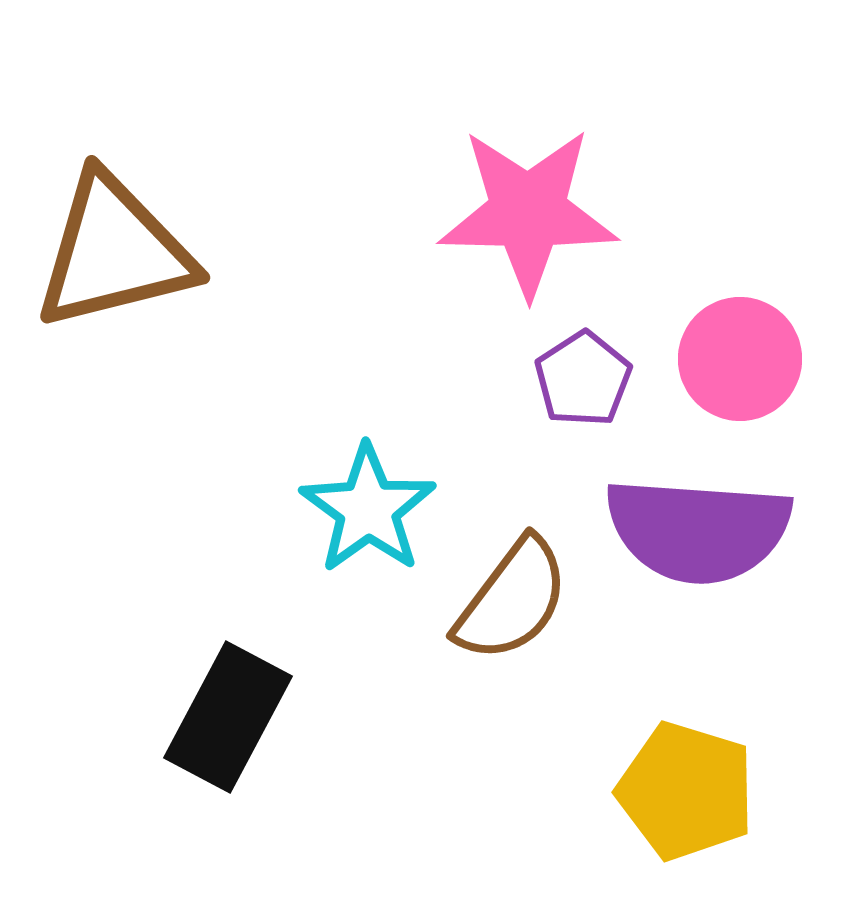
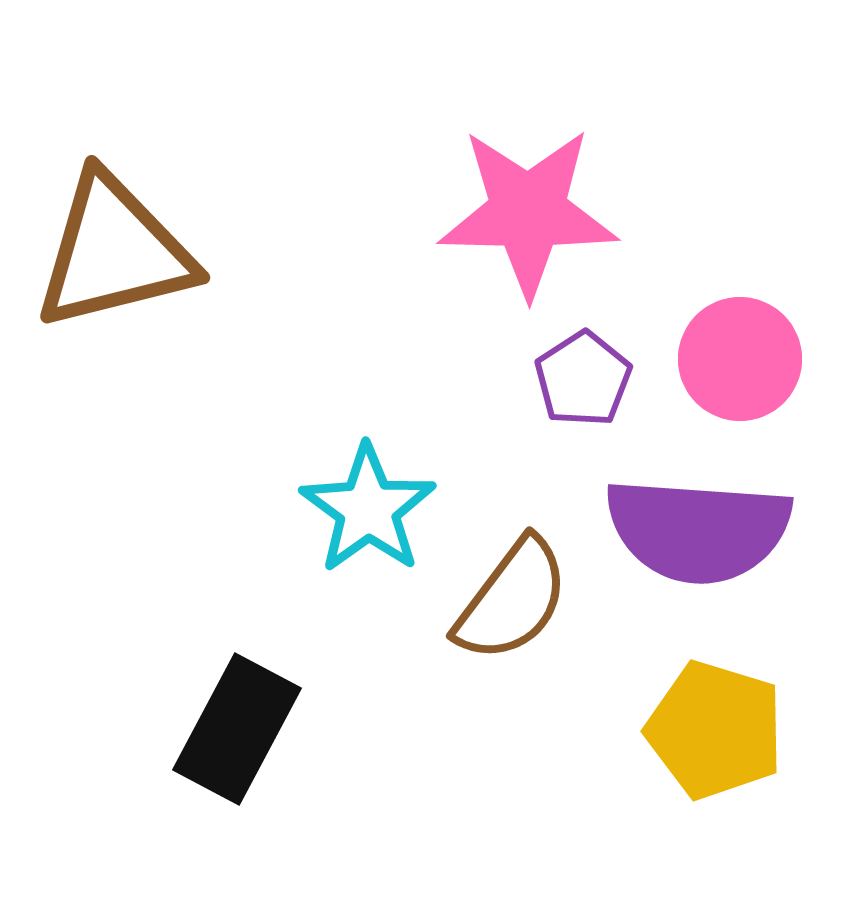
black rectangle: moved 9 px right, 12 px down
yellow pentagon: moved 29 px right, 61 px up
